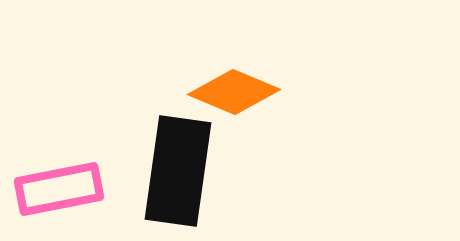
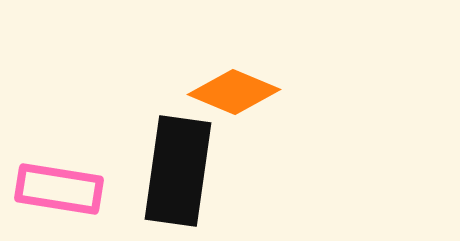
pink rectangle: rotated 20 degrees clockwise
